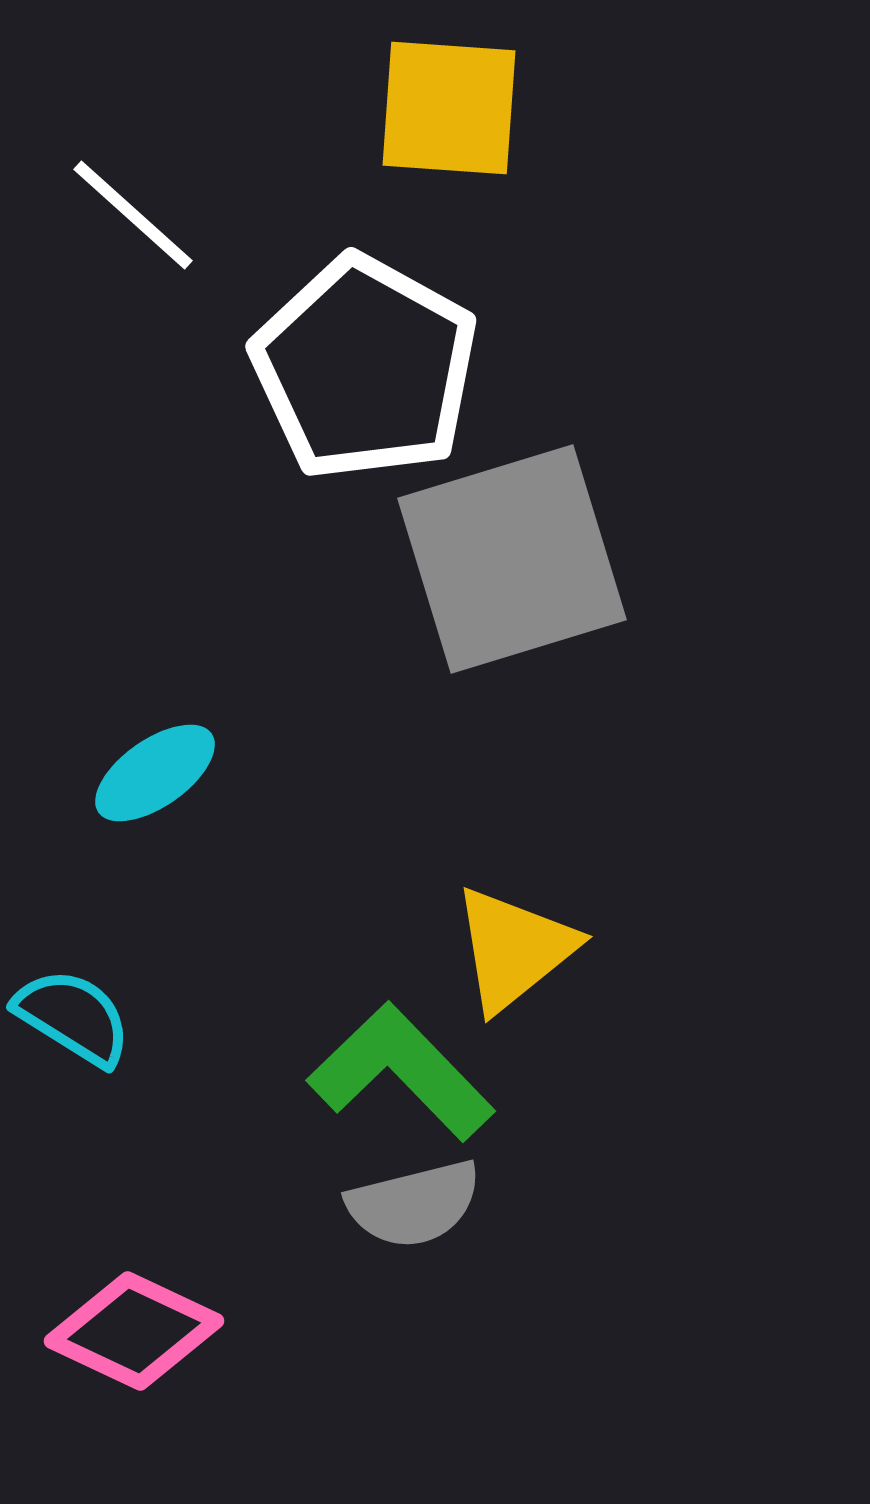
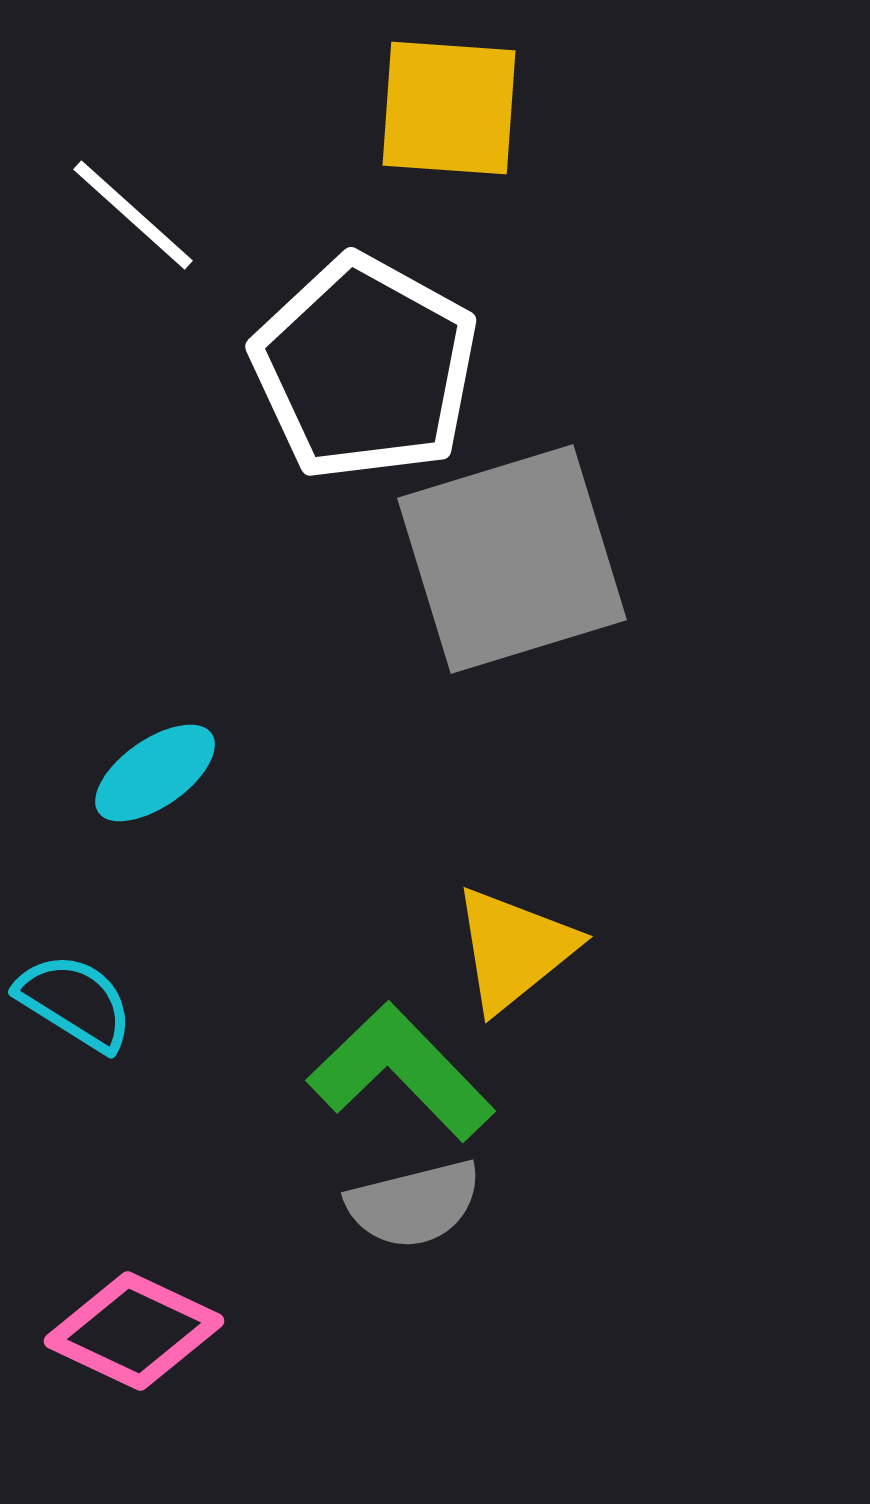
cyan semicircle: moved 2 px right, 15 px up
